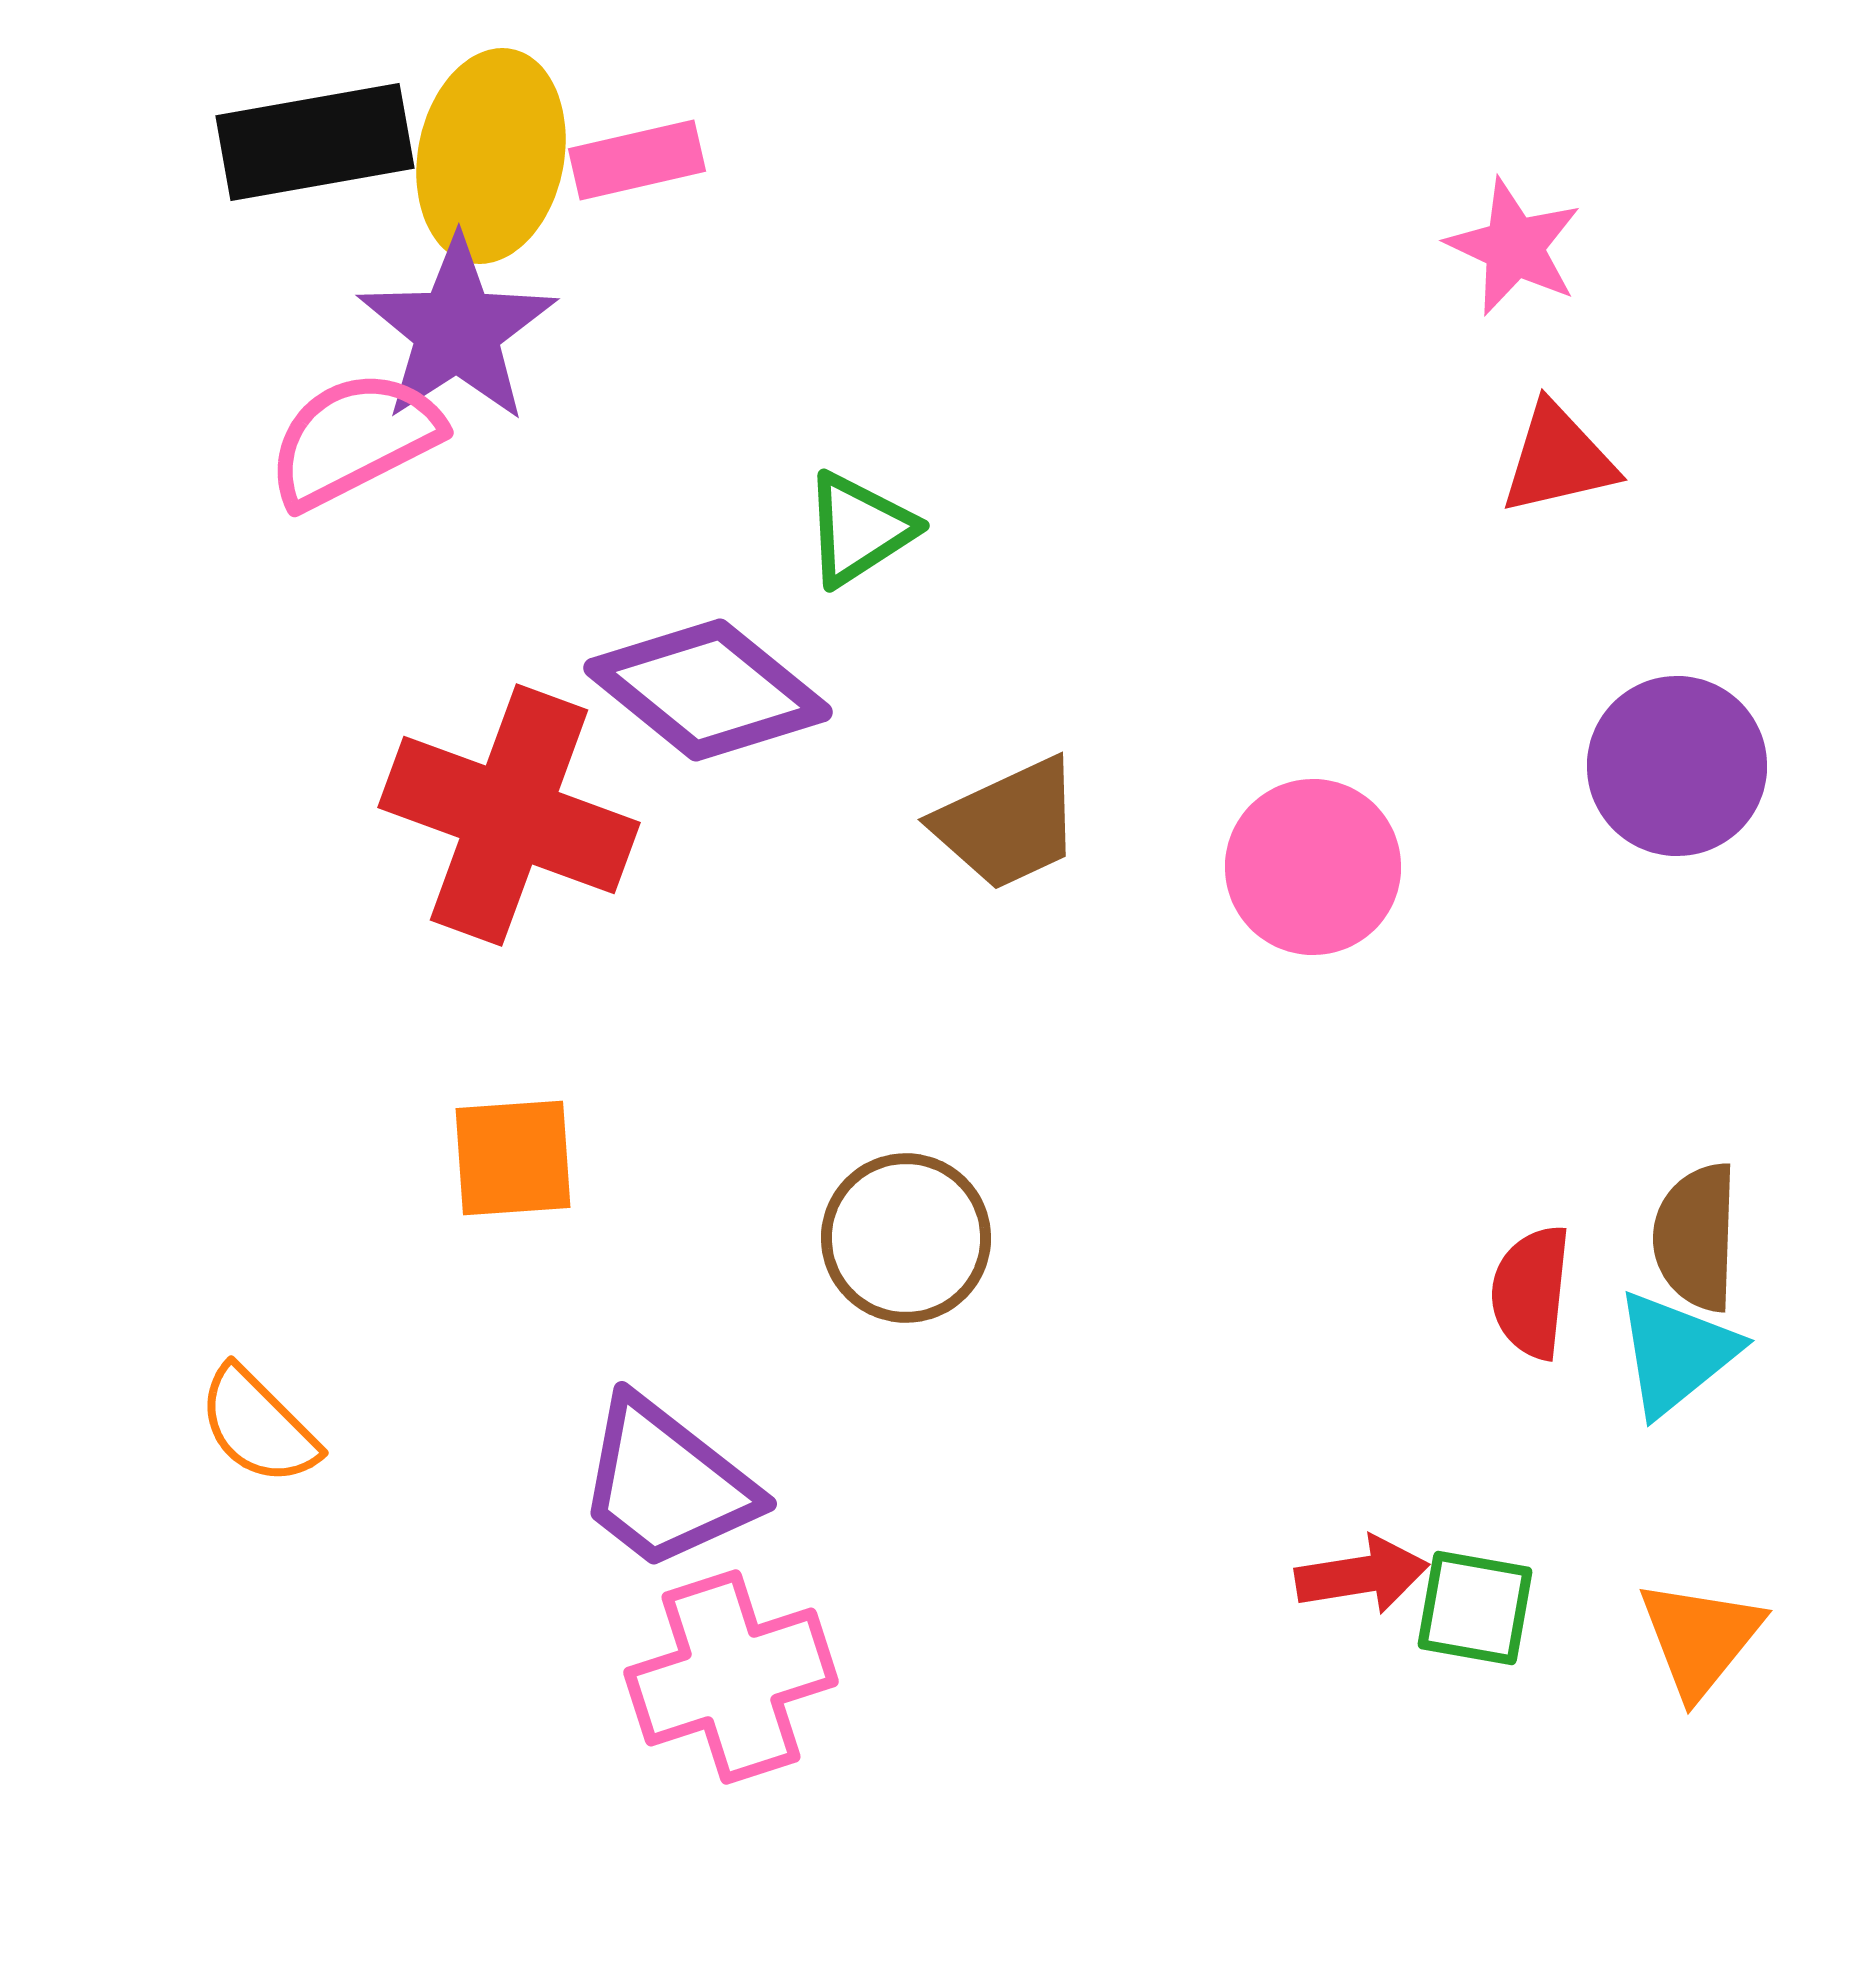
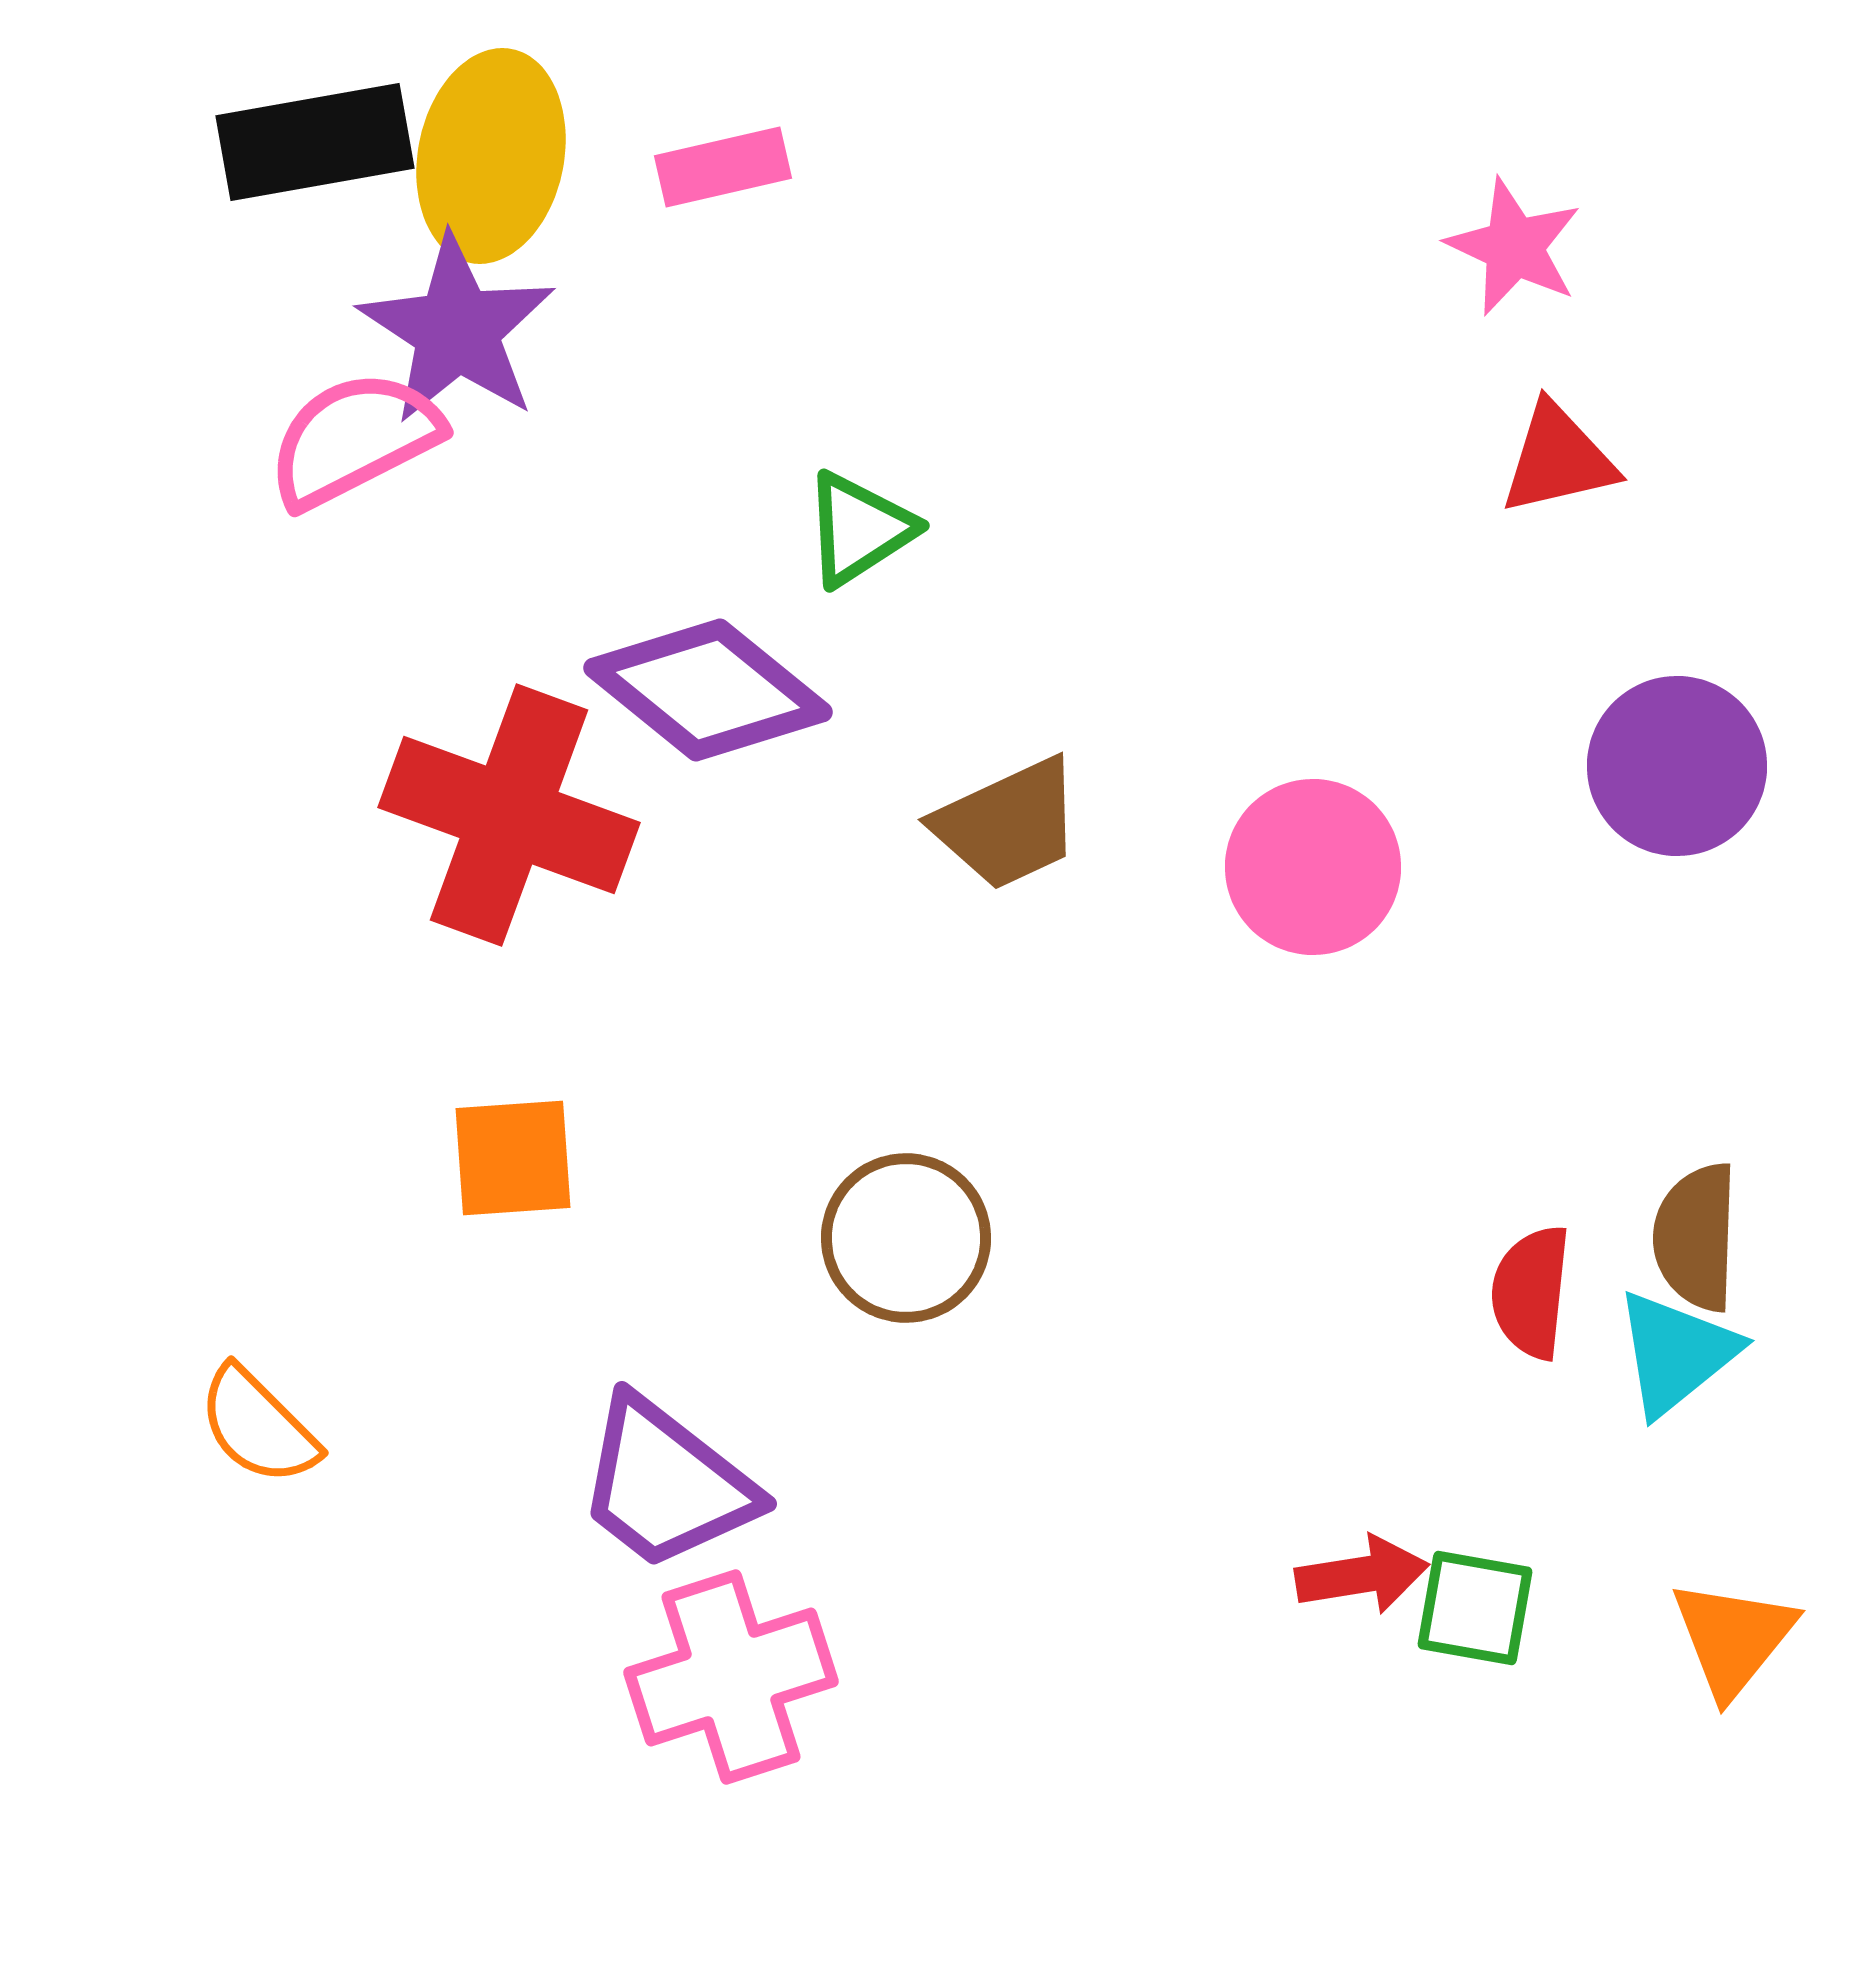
pink rectangle: moved 86 px right, 7 px down
purple star: rotated 6 degrees counterclockwise
orange triangle: moved 33 px right
